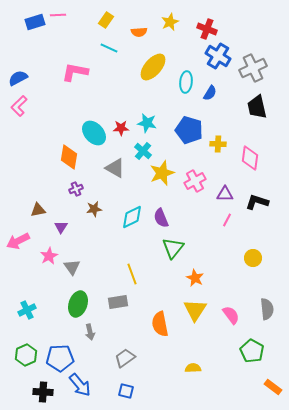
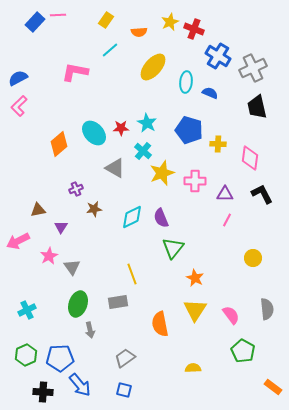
blue rectangle at (35, 22): rotated 30 degrees counterclockwise
red cross at (207, 29): moved 13 px left
cyan line at (109, 48): moved 1 px right, 2 px down; rotated 66 degrees counterclockwise
blue semicircle at (210, 93): rotated 98 degrees counterclockwise
cyan star at (147, 123): rotated 18 degrees clockwise
orange diamond at (69, 157): moved 10 px left, 13 px up; rotated 40 degrees clockwise
pink cross at (195, 181): rotated 30 degrees clockwise
black L-shape at (257, 202): moved 5 px right, 8 px up; rotated 45 degrees clockwise
gray arrow at (90, 332): moved 2 px up
green pentagon at (252, 351): moved 9 px left
blue square at (126, 391): moved 2 px left, 1 px up
